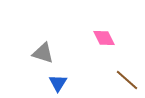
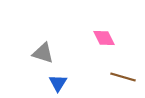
brown line: moved 4 px left, 3 px up; rotated 25 degrees counterclockwise
